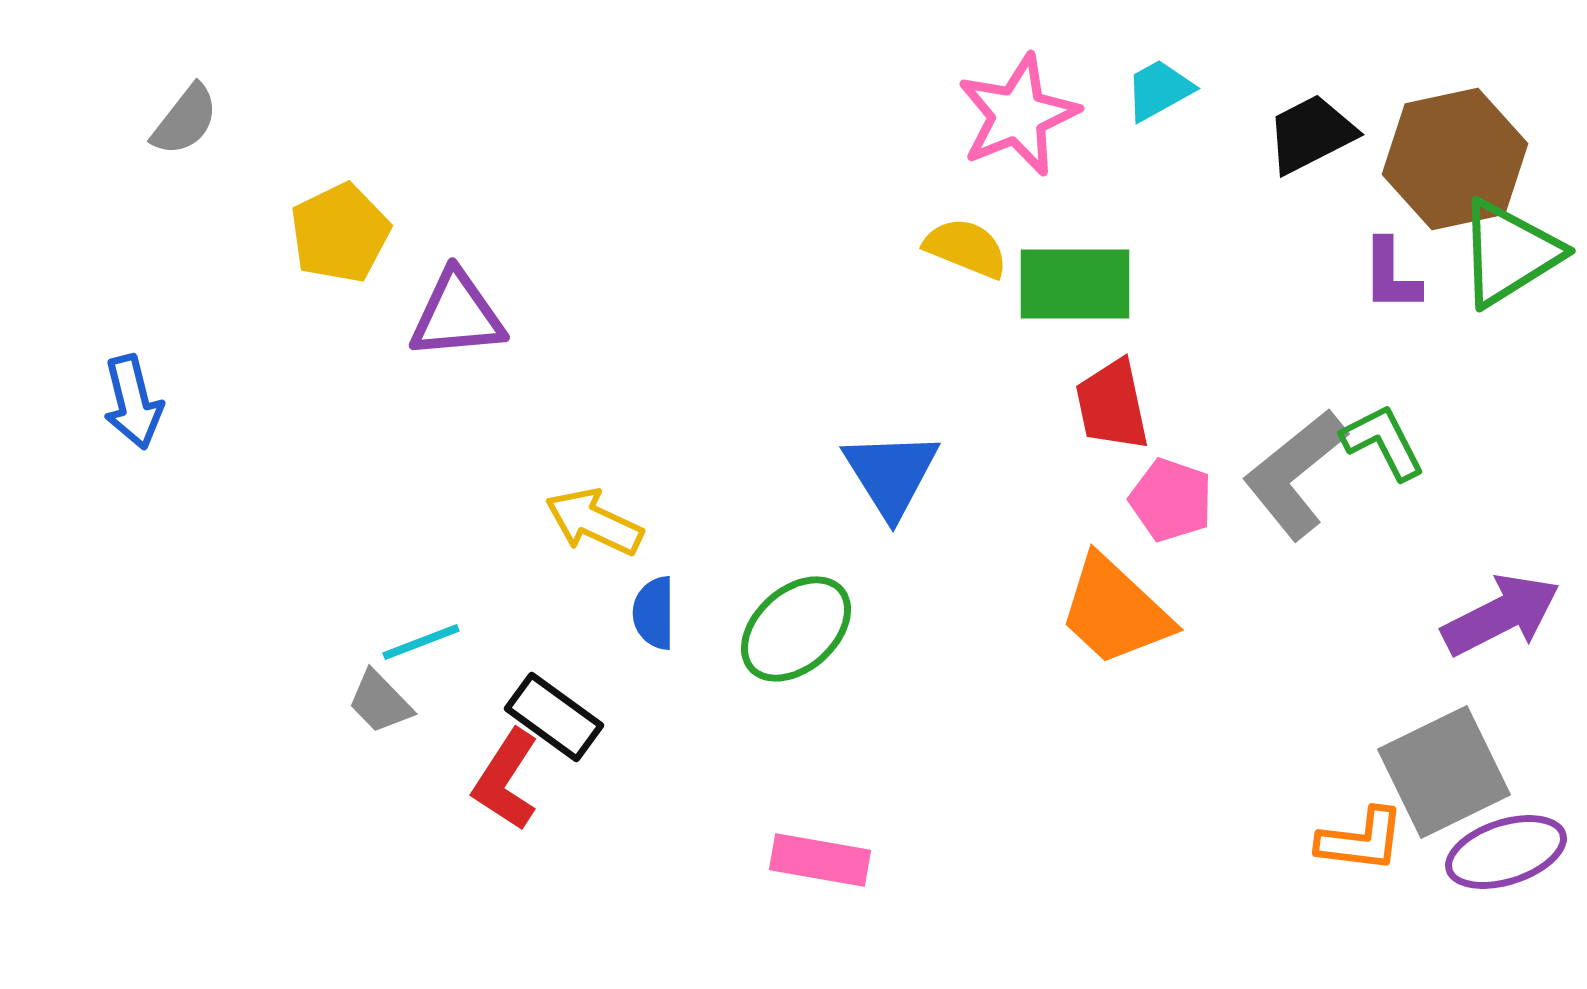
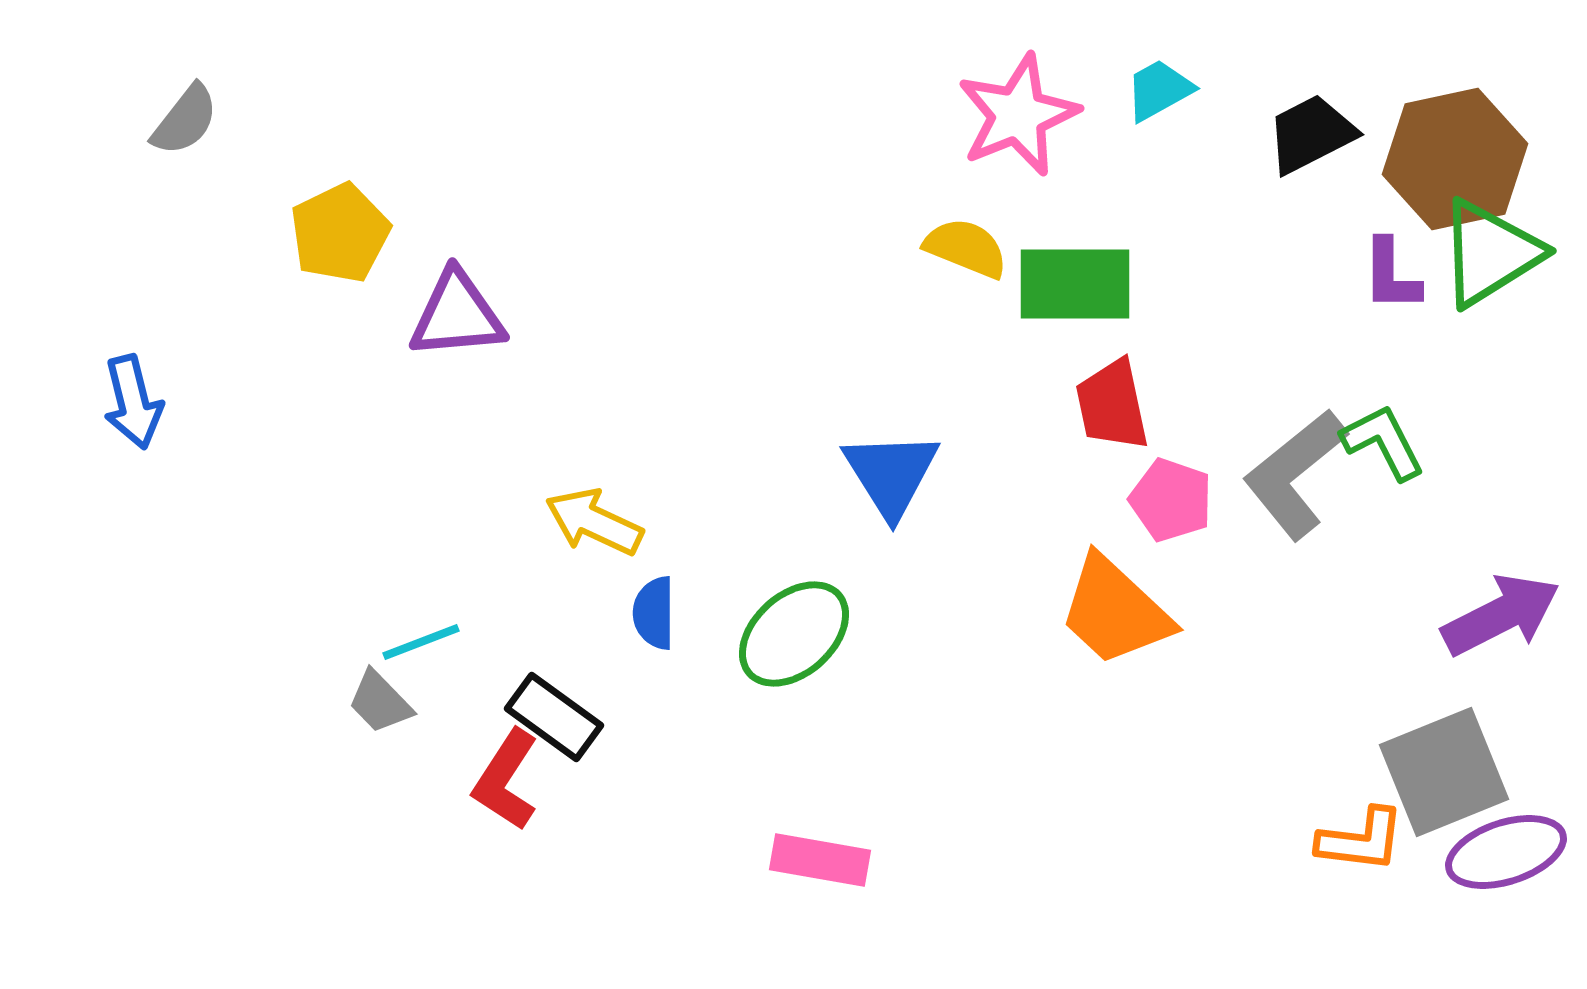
green triangle: moved 19 px left
green ellipse: moved 2 px left, 5 px down
gray square: rotated 4 degrees clockwise
